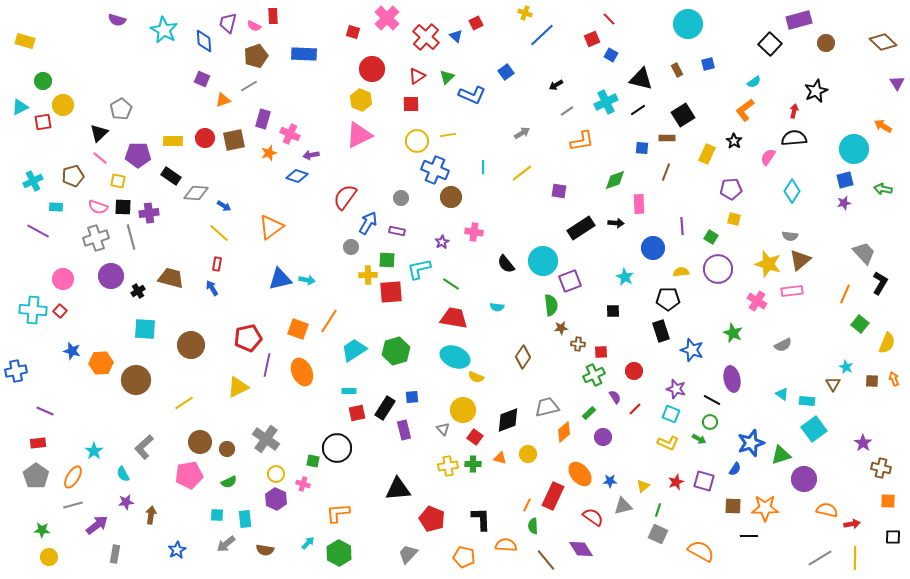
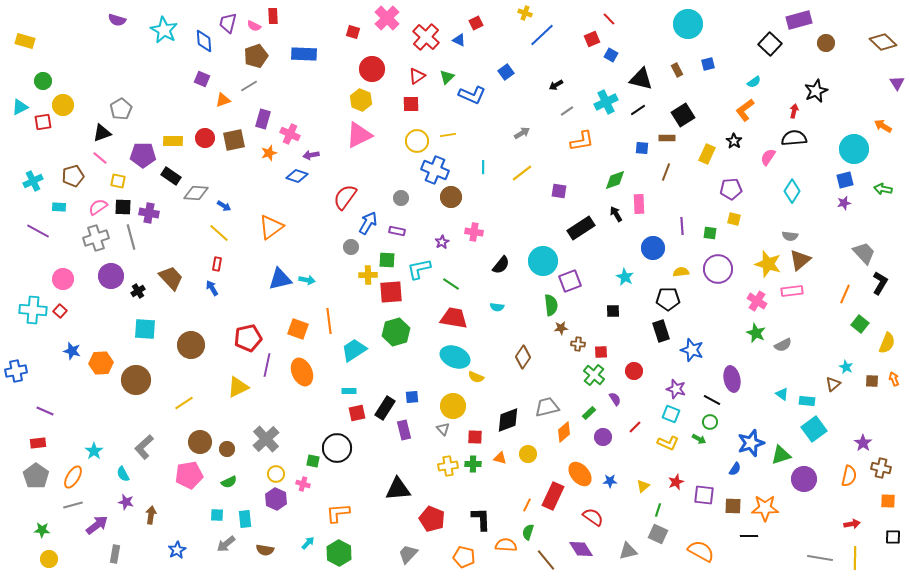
blue triangle at (456, 36): moved 3 px right, 4 px down; rotated 16 degrees counterclockwise
black triangle at (99, 133): moved 3 px right; rotated 24 degrees clockwise
purple pentagon at (138, 155): moved 5 px right
cyan rectangle at (56, 207): moved 3 px right
pink semicircle at (98, 207): rotated 126 degrees clockwise
purple cross at (149, 213): rotated 18 degrees clockwise
black arrow at (616, 223): moved 9 px up; rotated 126 degrees counterclockwise
green square at (711, 237): moved 1 px left, 4 px up; rotated 24 degrees counterclockwise
black semicircle at (506, 264): moved 5 px left, 1 px down; rotated 102 degrees counterclockwise
brown trapezoid at (171, 278): rotated 32 degrees clockwise
orange line at (329, 321): rotated 40 degrees counterclockwise
green star at (733, 333): moved 23 px right
green hexagon at (396, 351): moved 19 px up
green cross at (594, 375): rotated 25 degrees counterclockwise
brown triangle at (833, 384): rotated 21 degrees clockwise
purple semicircle at (615, 397): moved 2 px down
red line at (635, 409): moved 18 px down
yellow circle at (463, 410): moved 10 px left, 4 px up
red square at (475, 437): rotated 35 degrees counterclockwise
gray cross at (266, 439): rotated 12 degrees clockwise
purple square at (704, 481): moved 14 px down; rotated 10 degrees counterclockwise
purple star at (126, 502): rotated 21 degrees clockwise
gray triangle at (623, 506): moved 5 px right, 45 px down
orange semicircle at (827, 510): moved 22 px right, 34 px up; rotated 90 degrees clockwise
green semicircle at (533, 526): moved 5 px left, 6 px down; rotated 21 degrees clockwise
yellow circle at (49, 557): moved 2 px down
gray line at (820, 558): rotated 40 degrees clockwise
